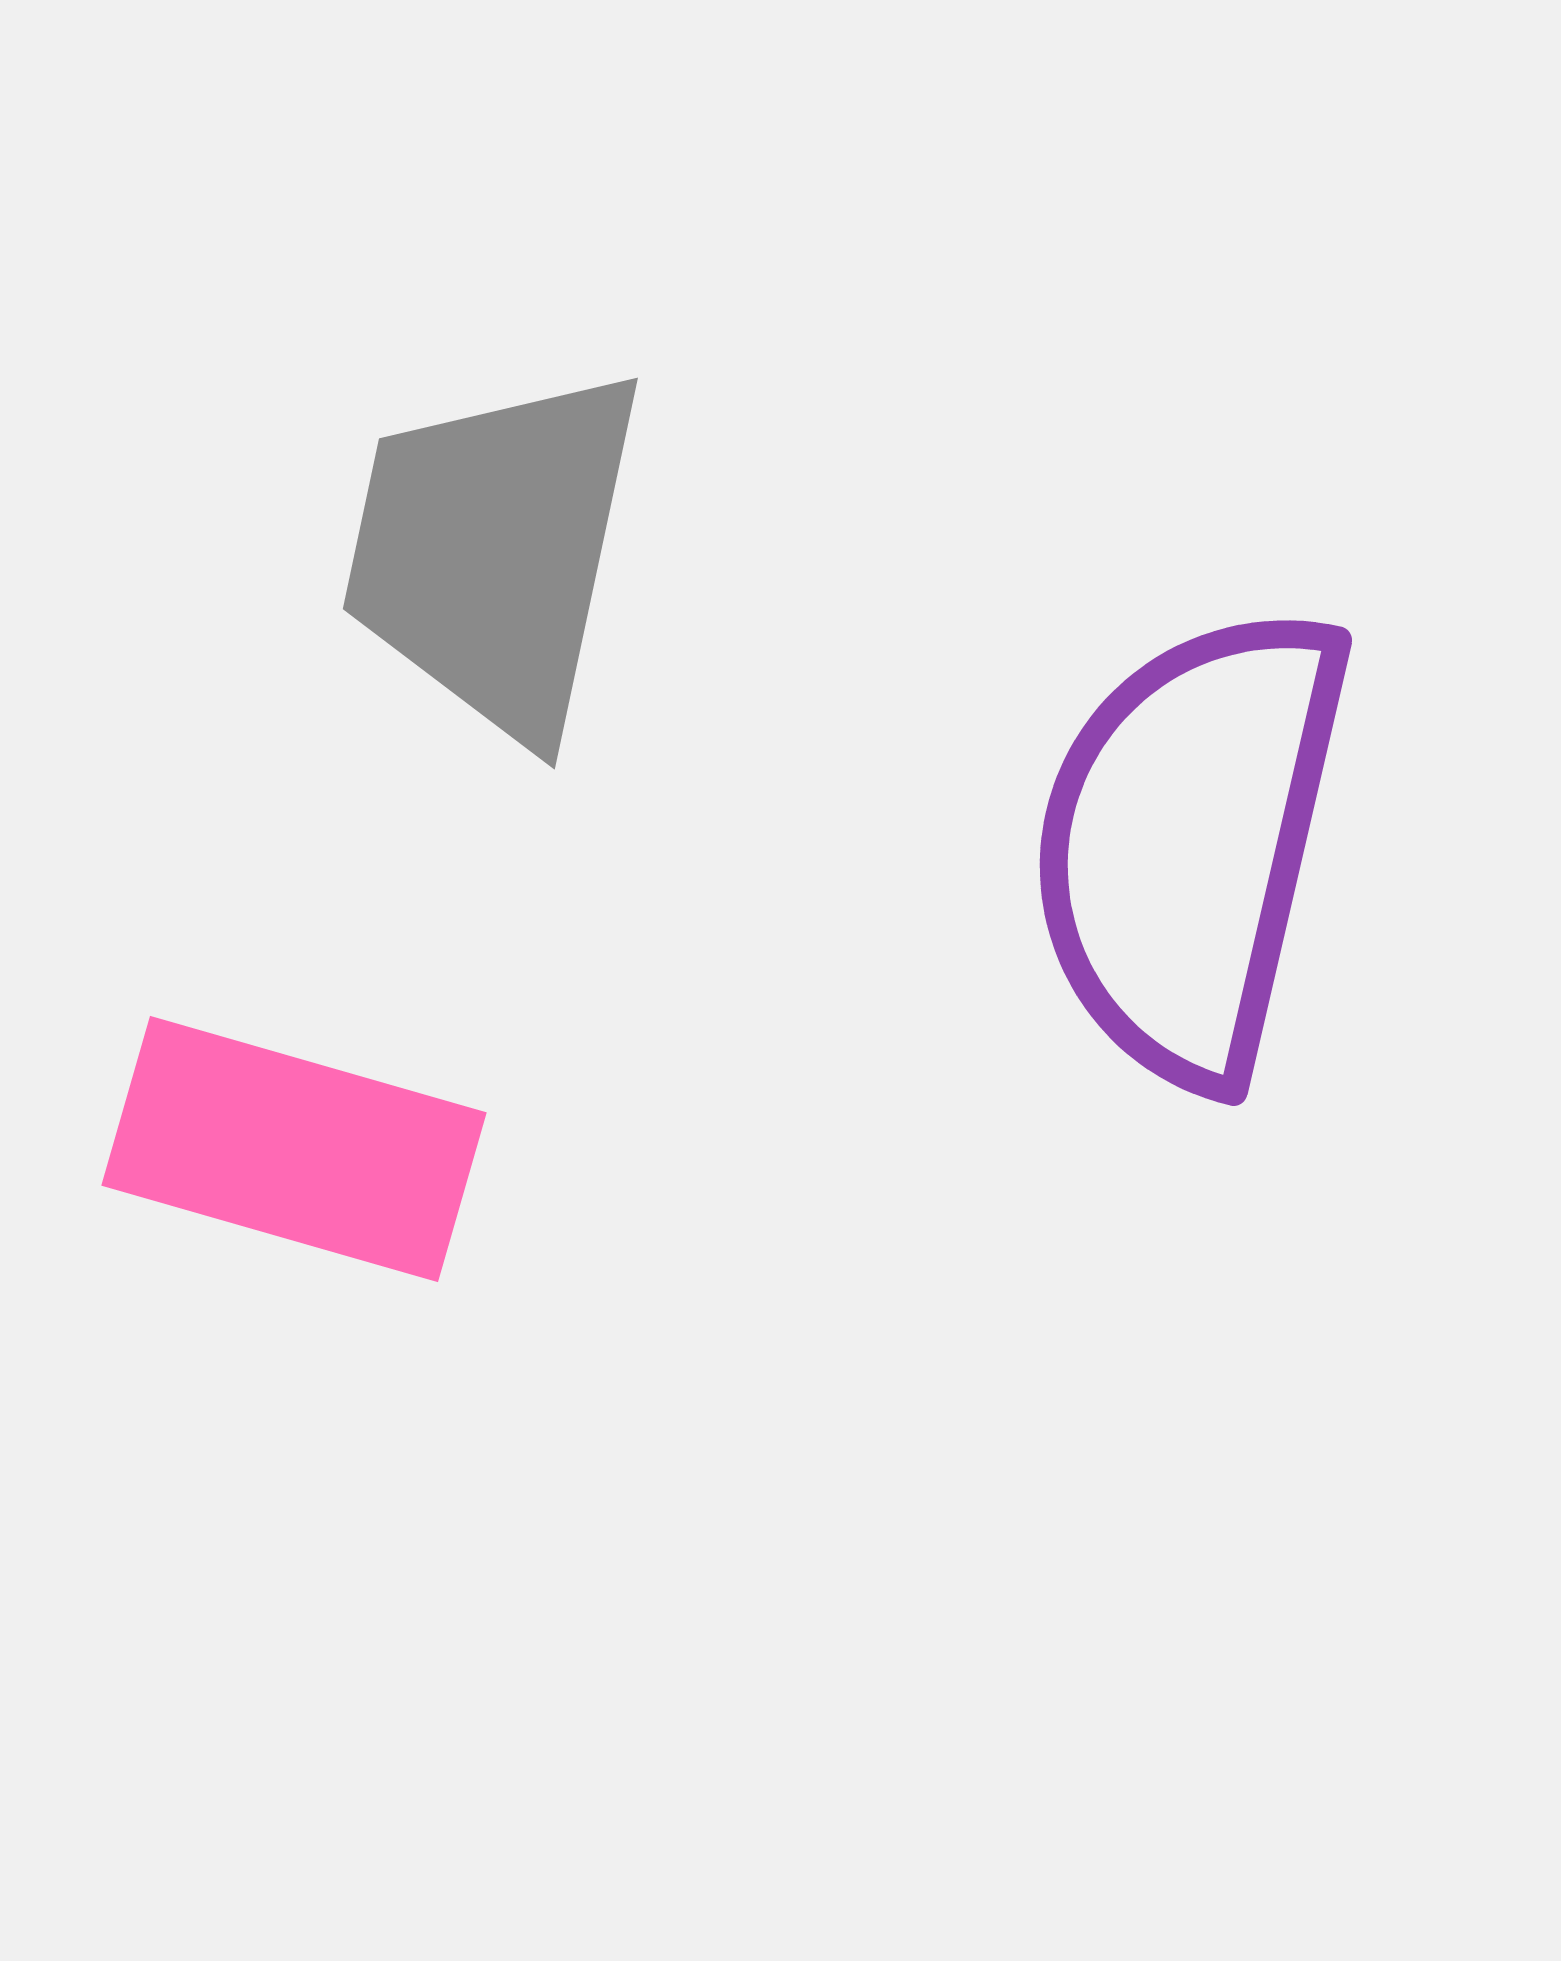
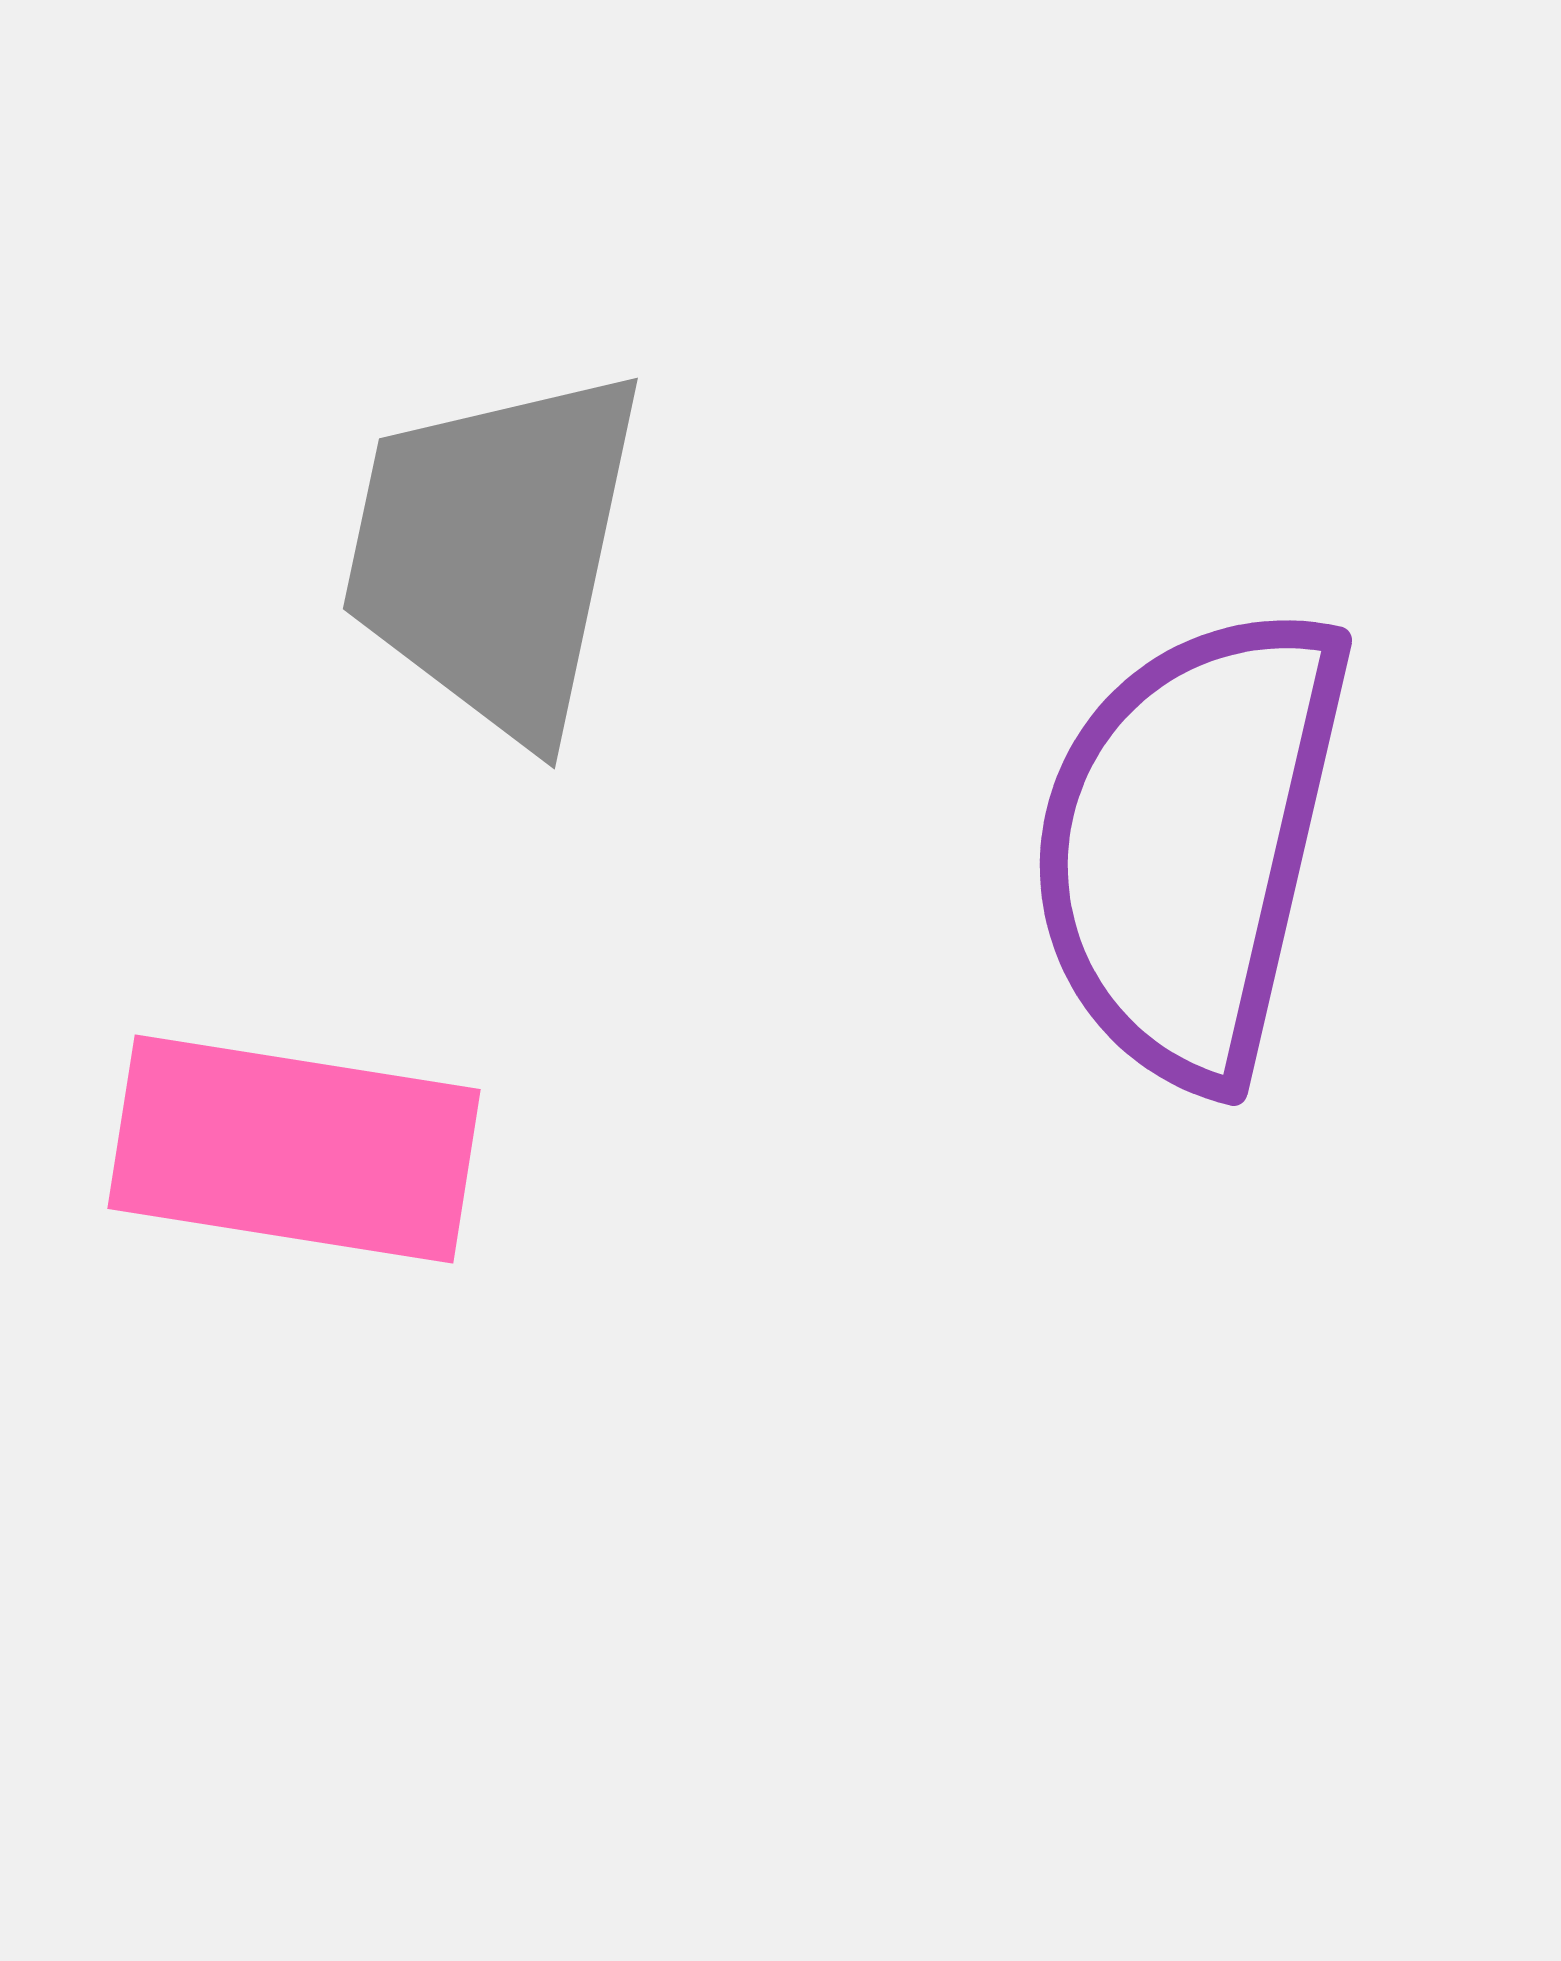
pink rectangle: rotated 7 degrees counterclockwise
